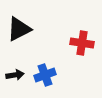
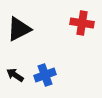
red cross: moved 20 px up
black arrow: rotated 138 degrees counterclockwise
